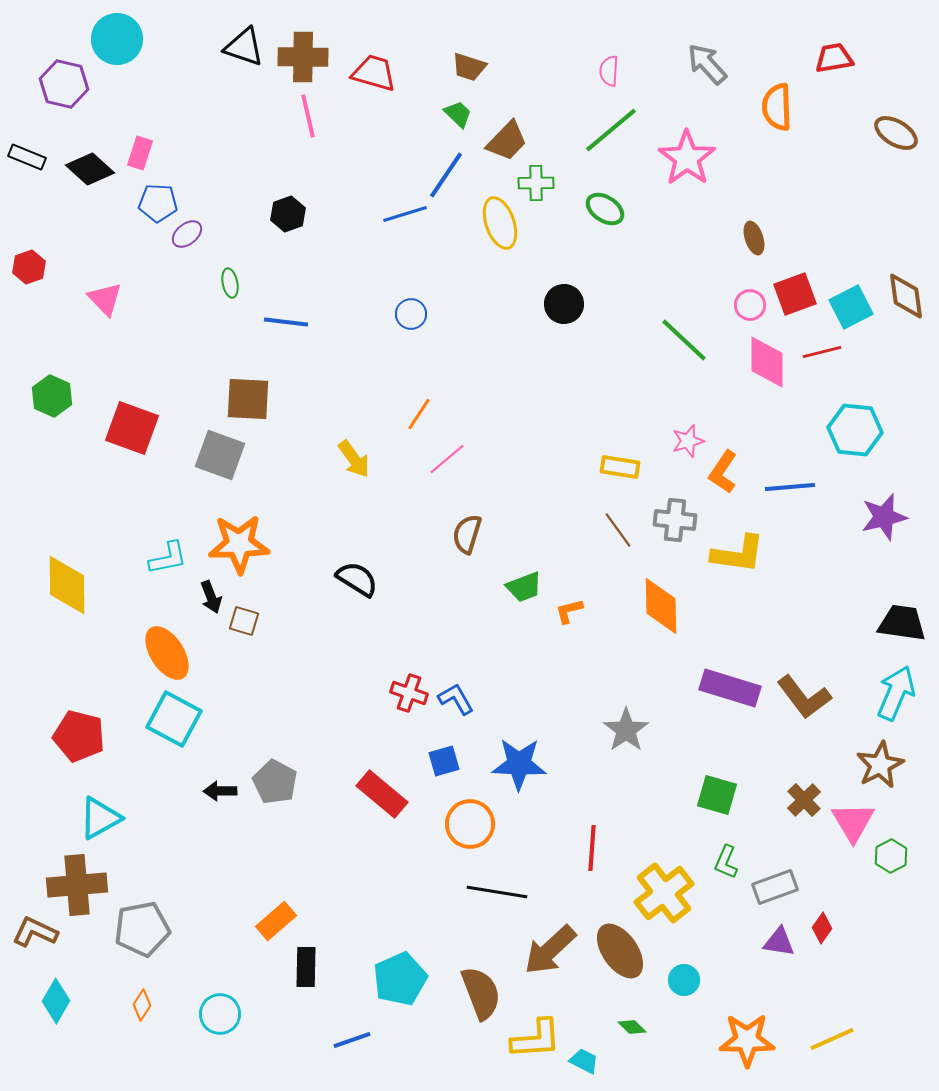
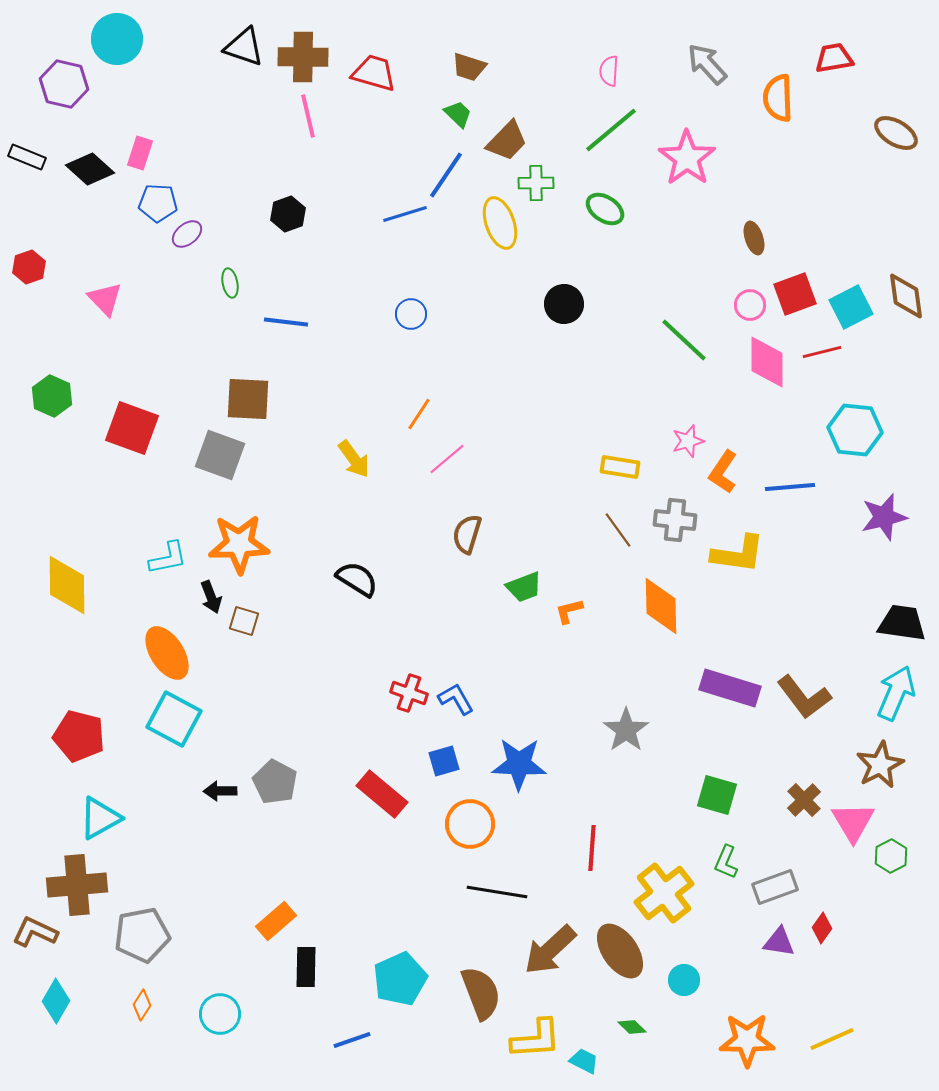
orange semicircle at (777, 107): moved 1 px right, 9 px up
gray pentagon at (142, 929): moved 6 px down
